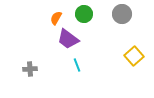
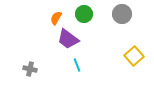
gray cross: rotated 16 degrees clockwise
